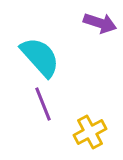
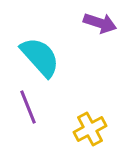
purple line: moved 15 px left, 3 px down
yellow cross: moved 3 px up
